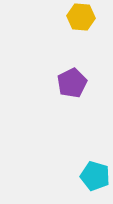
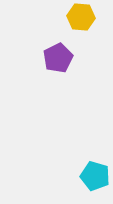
purple pentagon: moved 14 px left, 25 px up
